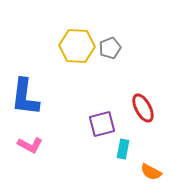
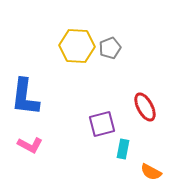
red ellipse: moved 2 px right, 1 px up
